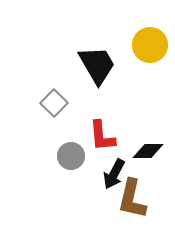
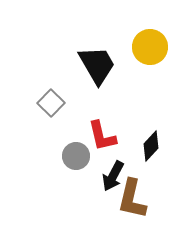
yellow circle: moved 2 px down
gray square: moved 3 px left
red L-shape: rotated 8 degrees counterclockwise
black diamond: moved 3 px right, 5 px up; rotated 48 degrees counterclockwise
gray circle: moved 5 px right
black arrow: moved 1 px left, 2 px down
